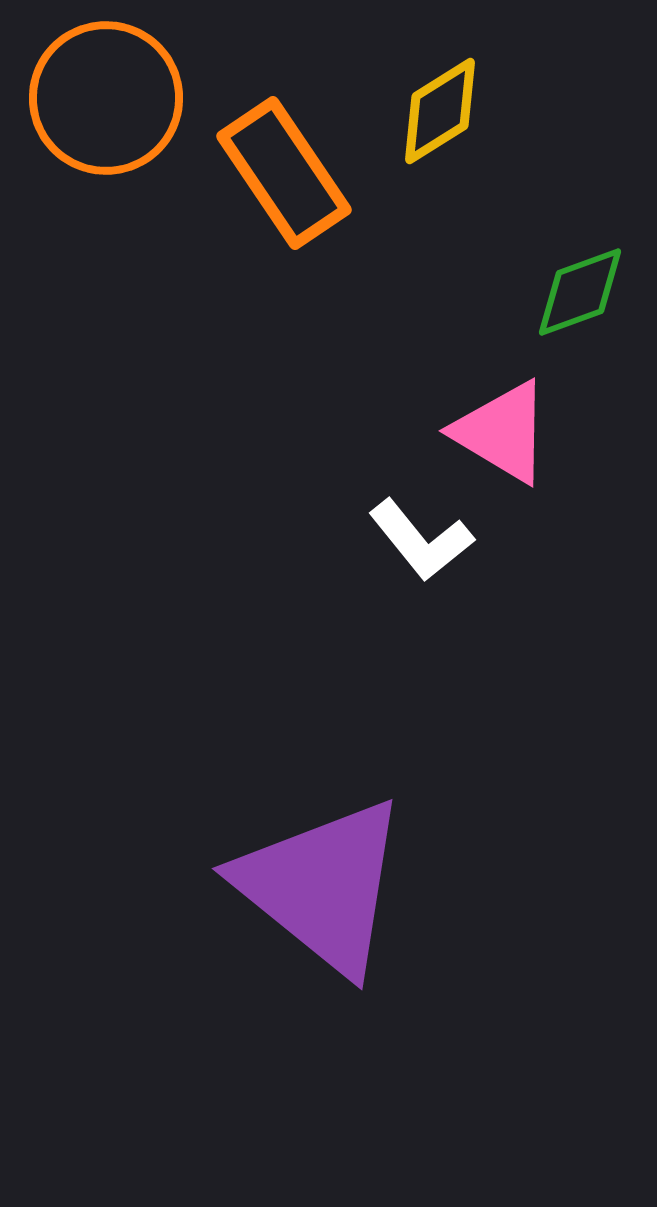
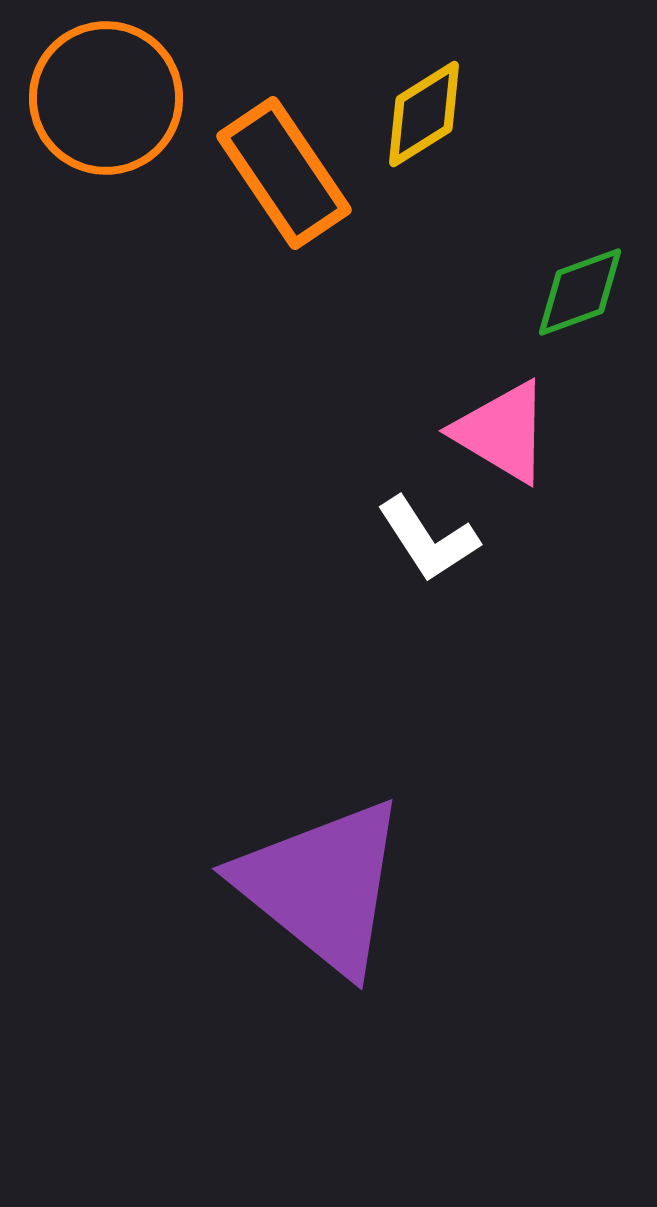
yellow diamond: moved 16 px left, 3 px down
white L-shape: moved 7 px right, 1 px up; rotated 6 degrees clockwise
